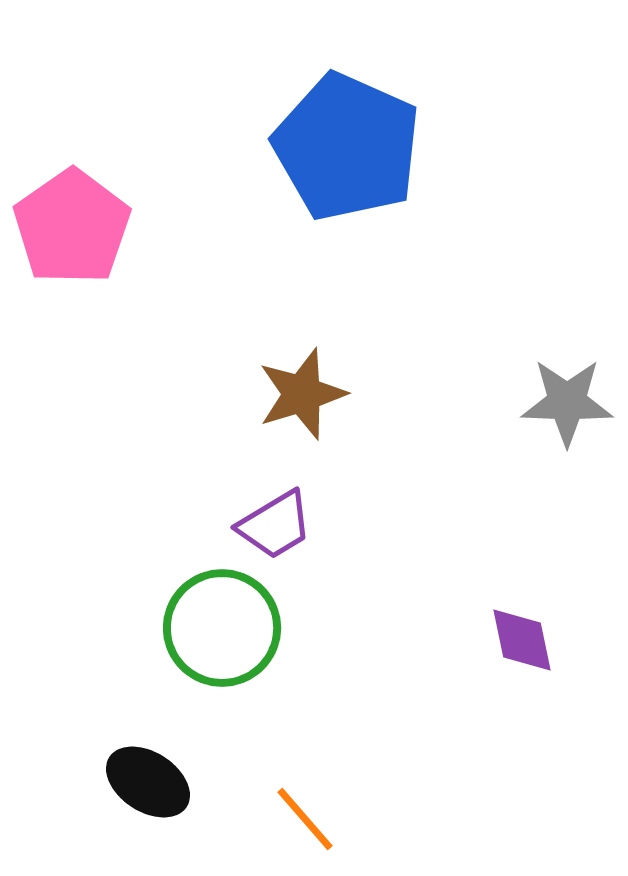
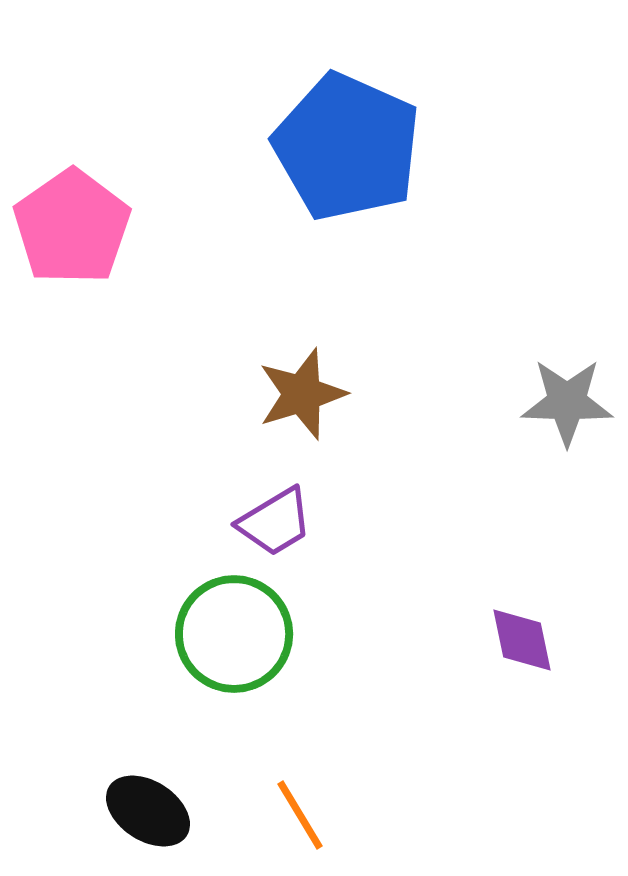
purple trapezoid: moved 3 px up
green circle: moved 12 px right, 6 px down
black ellipse: moved 29 px down
orange line: moved 5 px left, 4 px up; rotated 10 degrees clockwise
